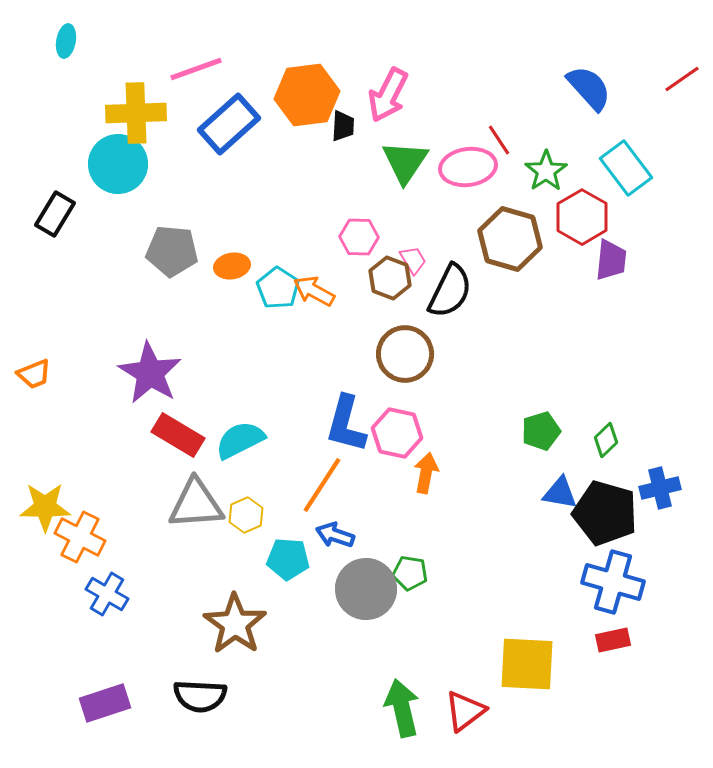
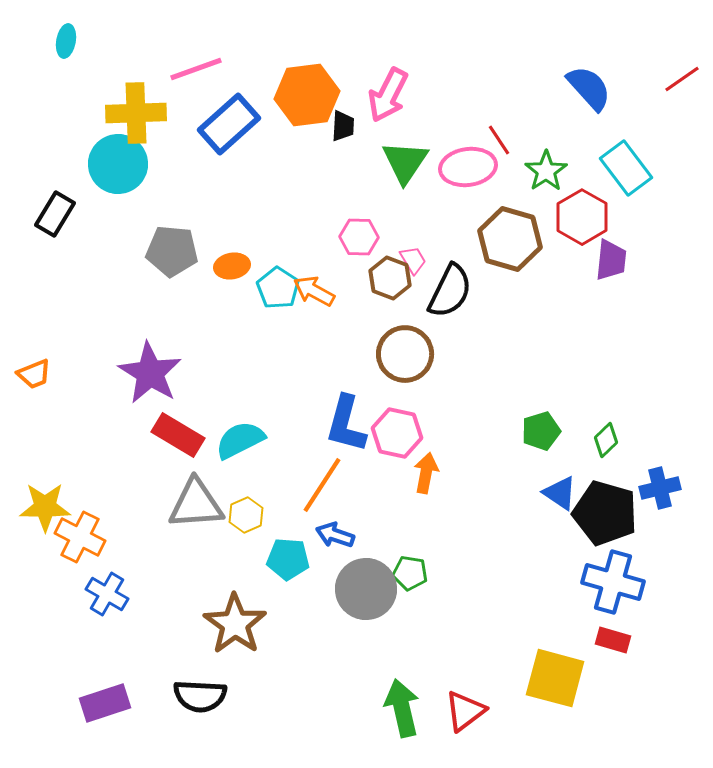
blue triangle at (560, 493): rotated 24 degrees clockwise
red rectangle at (613, 640): rotated 28 degrees clockwise
yellow square at (527, 664): moved 28 px right, 14 px down; rotated 12 degrees clockwise
